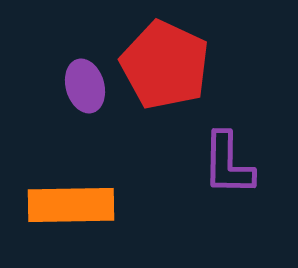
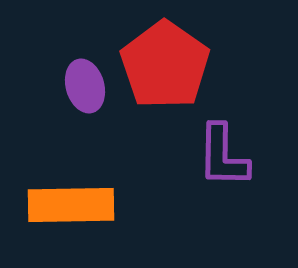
red pentagon: rotated 10 degrees clockwise
purple L-shape: moved 5 px left, 8 px up
